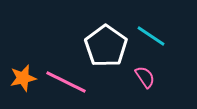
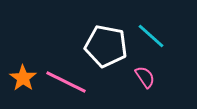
cyan line: rotated 8 degrees clockwise
white pentagon: rotated 24 degrees counterclockwise
orange star: rotated 24 degrees counterclockwise
